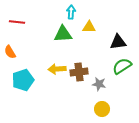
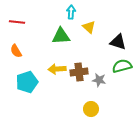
yellow triangle: rotated 40 degrees clockwise
green triangle: moved 2 px left, 2 px down
black triangle: rotated 24 degrees clockwise
orange semicircle: moved 6 px right, 1 px up
green semicircle: rotated 18 degrees clockwise
cyan pentagon: moved 4 px right, 2 px down
gray star: moved 4 px up
yellow circle: moved 11 px left
